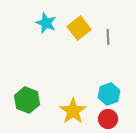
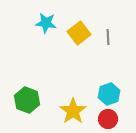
cyan star: rotated 15 degrees counterclockwise
yellow square: moved 5 px down
